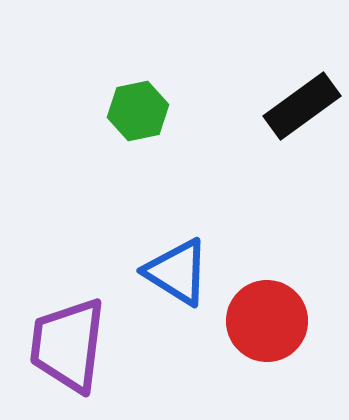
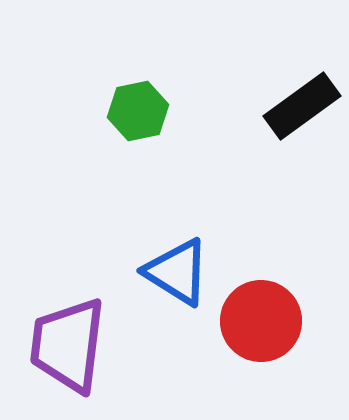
red circle: moved 6 px left
